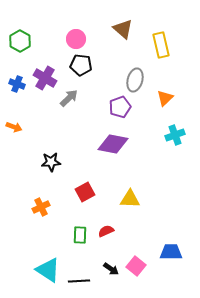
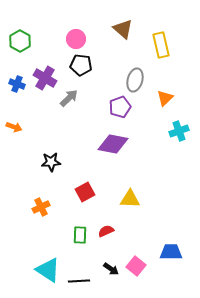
cyan cross: moved 4 px right, 4 px up
